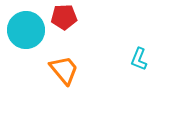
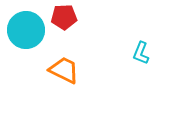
cyan L-shape: moved 2 px right, 6 px up
orange trapezoid: rotated 24 degrees counterclockwise
